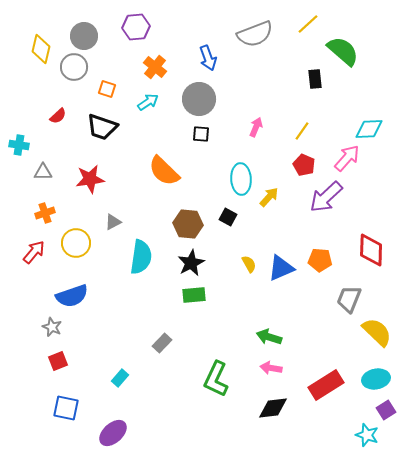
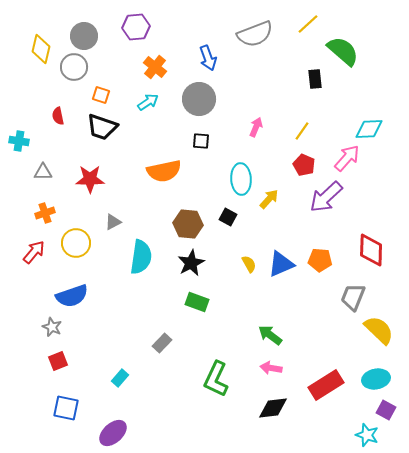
orange square at (107, 89): moved 6 px left, 6 px down
red semicircle at (58, 116): rotated 120 degrees clockwise
black square at (201, 134): moved 7 px down
cyan cross at (19, 145): moved 4 px up
orange semicircle at (164, 171): rotated 56 degrees counterclockwise
red star at (90, 179): rotated 8 degrees clockwise
yellow arrow at (269, 197): moved 2 px down
blue triangle at (281, 268): moved 4 px up
green rectangle at (194, 295): moved 3 px right, 7 px down; rotated 25 degrees clockwise
gray trapezoid at (349, 299): moved 4 px right, 2 px up
yellow semicircle at (377, 332): moved 2 px right, 2 px up
green arrow at (269, 337): moved 1 px right, 2 px up; rotated 20 degrees clockwise
purple square at (386, 410): rotated 30 degrees counterclockwise
